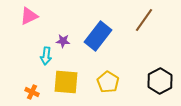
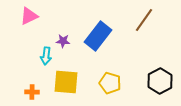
yellow pentagon: moved 2 px right, 1 px down; rotated 15 degrees counterclockwise
orange cross: rotated 24 degrees counterclockwise
